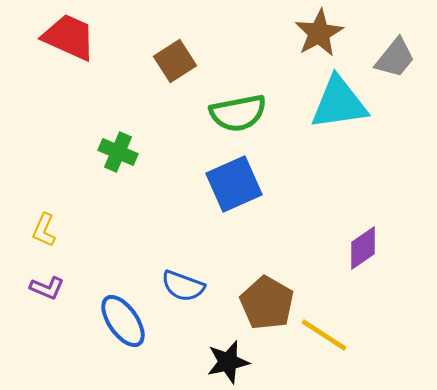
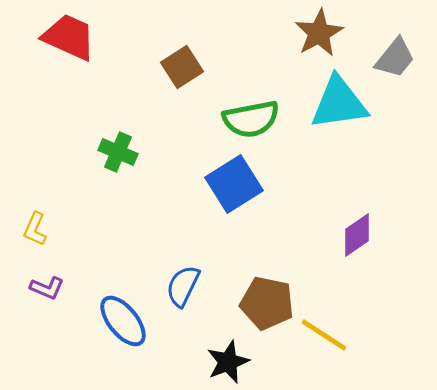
brown square: moved 7 px right, 6 px down
green semicircle: moved 13 px right, 6 px down
blue square: rotated 8 degrees counterclockwise
yellow L-shape: moved 9 px left, 1 px up
purple diamond: moved 6 px left, 13 px up
blue semicircle: rotated 96 degrees clockwise
brown pentagon: rotated 18 degrees counterclockwise
blue ellipse: rotated 4 degrees counterclockwise
black star: rotated 9 degrees counterclockwise
